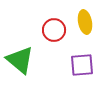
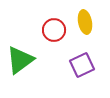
green triangle: rotated 44 degrees clockwise
purple square: rotated 20 degrees counterclockwise
